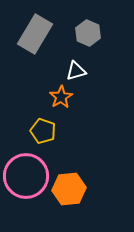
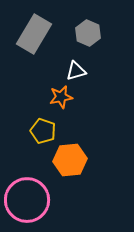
gray rectangle: moved 1 px left
orange star: rotated 20 degrees clockwise
pink circle: moved 1 px right, 24 px down
orange hexagon: moved 1 px right, 29 px up
